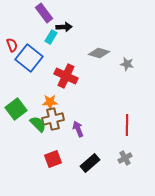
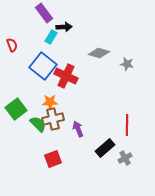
blue square: moved 14 px right, 8 px down
black rectangle: moved 15 px right, 15 px up
